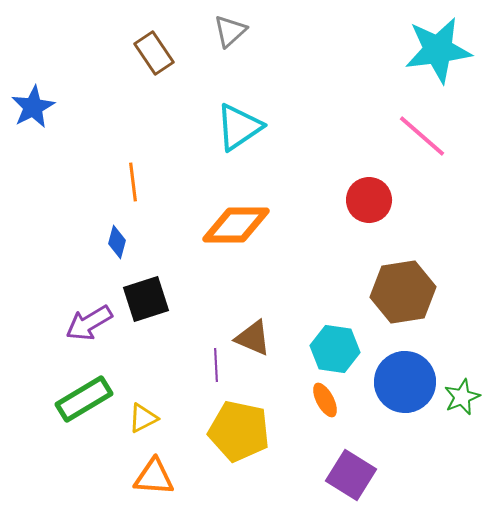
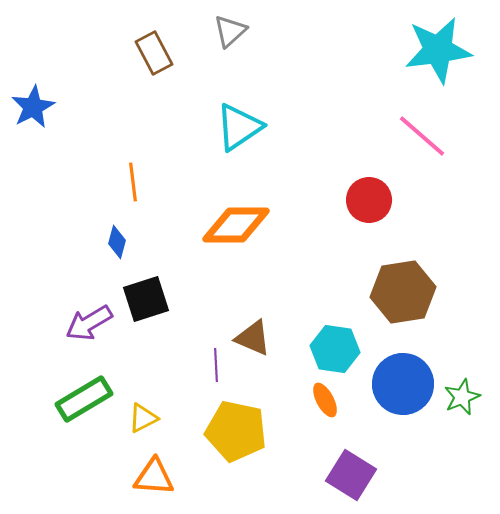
brown rectangle: rotated 6 degrees clockwise
blue circle: moved 2 px left, 2 px down
yellow pentagon: moved 3 px left
